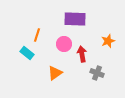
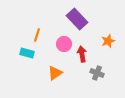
purple rectangle: moved 2 px right; rotated 45 degrees clockwise
cyan rectangle: rotated 24 degrees counterclockwise
